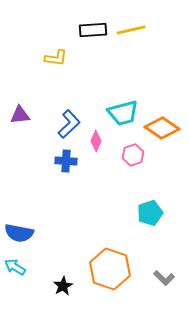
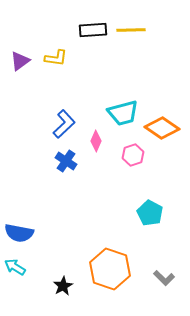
yellow line: rotated 12 degrees clockwise
purple triangle: moved 54 px up; rotated 30 degrees counterclockwise
blue L-shape: moved 5 px left
blue cross: rotated 30 degrees clockwise
cyan pentagon: rotated 25 degrees counterclockwise
